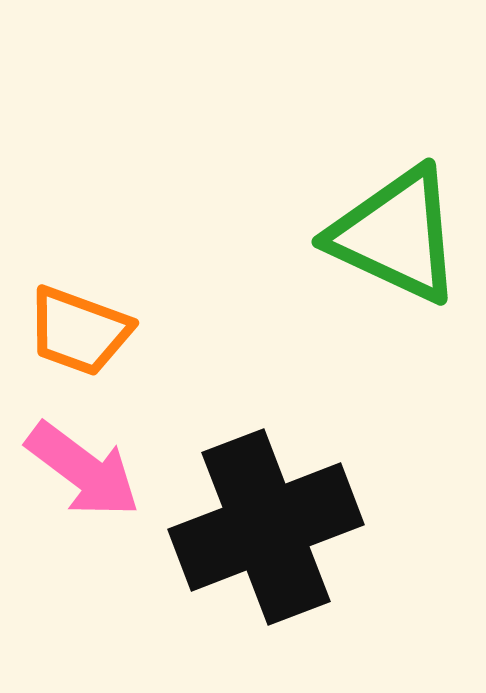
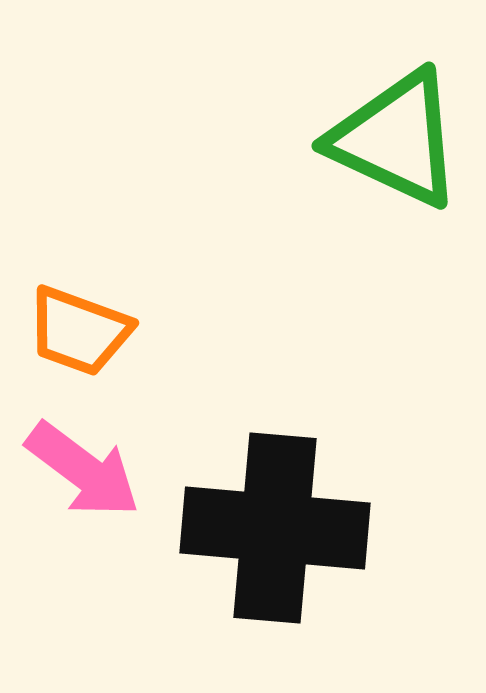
green triangle: moved 96 px up
black cross: moved 9 px right, 1 px down; rotated 26 degrees clockwise
